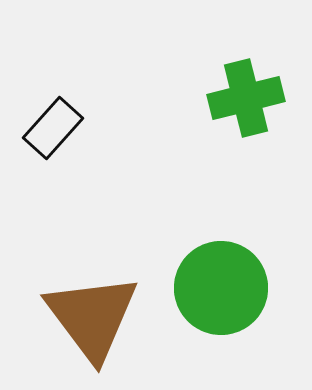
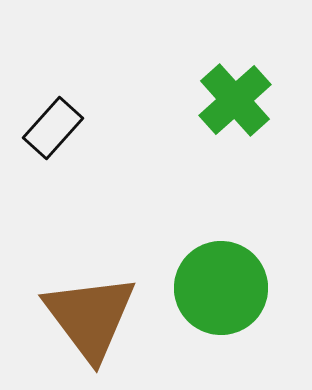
green cross: moved 11 px left, 2 px down; rotated 28 degrees counterclockwise
brown triangle: moved 2 px left
